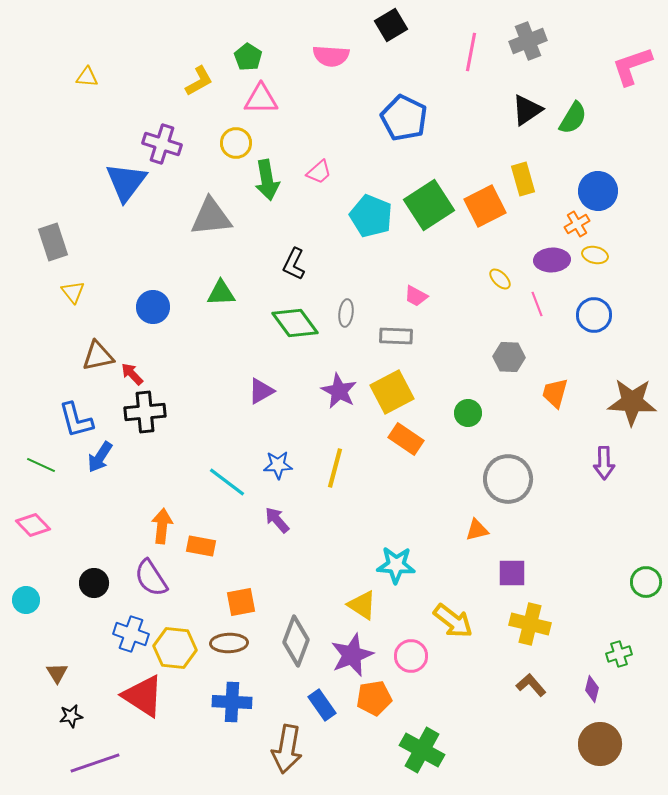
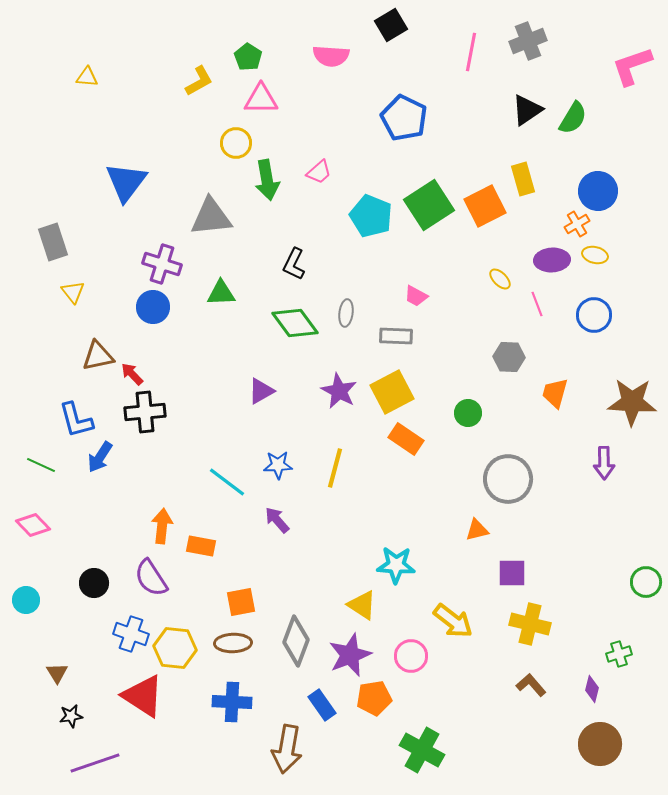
purple cross at (162, 144): moved 120 px down
brown ellipse at (229, 643): moved 4 px right
purple star at (352, 655): moved 2 px left
